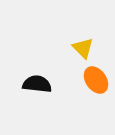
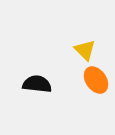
yellow triangle: moved 2 px right, 2 px down
